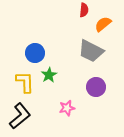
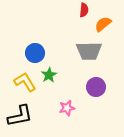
gray trapezoid: moved 2 px left; rotated 28 degrees counterclockwise
yellow L-shape: rotated 30 degrees counterclockwise
black L-shape: rotated 28 degrees clockwise
